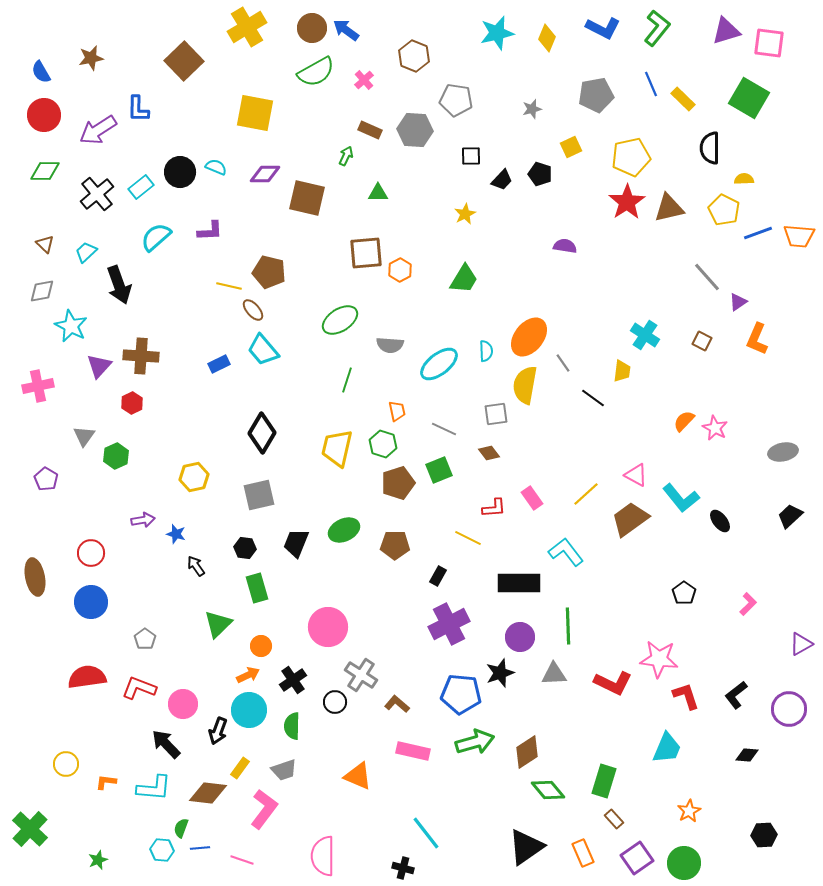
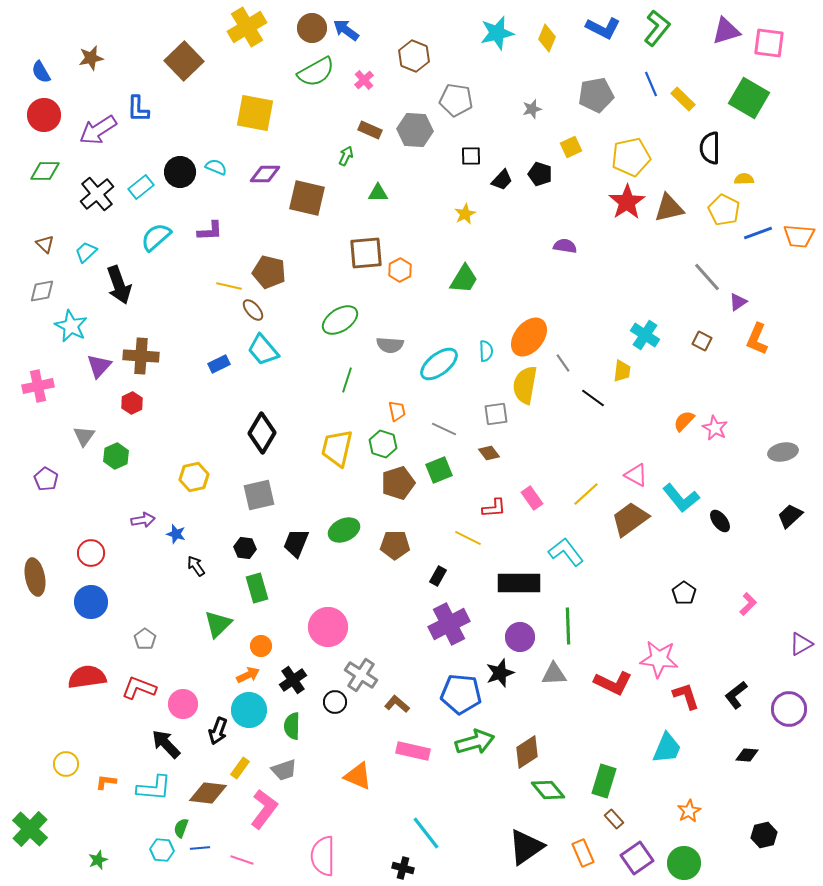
black hexagon at (764, 835): rotated 10 degrees counterclockwise
